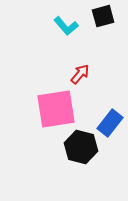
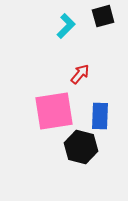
cyan L-shape: rotated 95 degrees counterclockwise
pink square: moved 2 px left, 2 px down
blue rectangle: moved 10 px left, 7 px up; rotated 36 degrees counterclockwise
